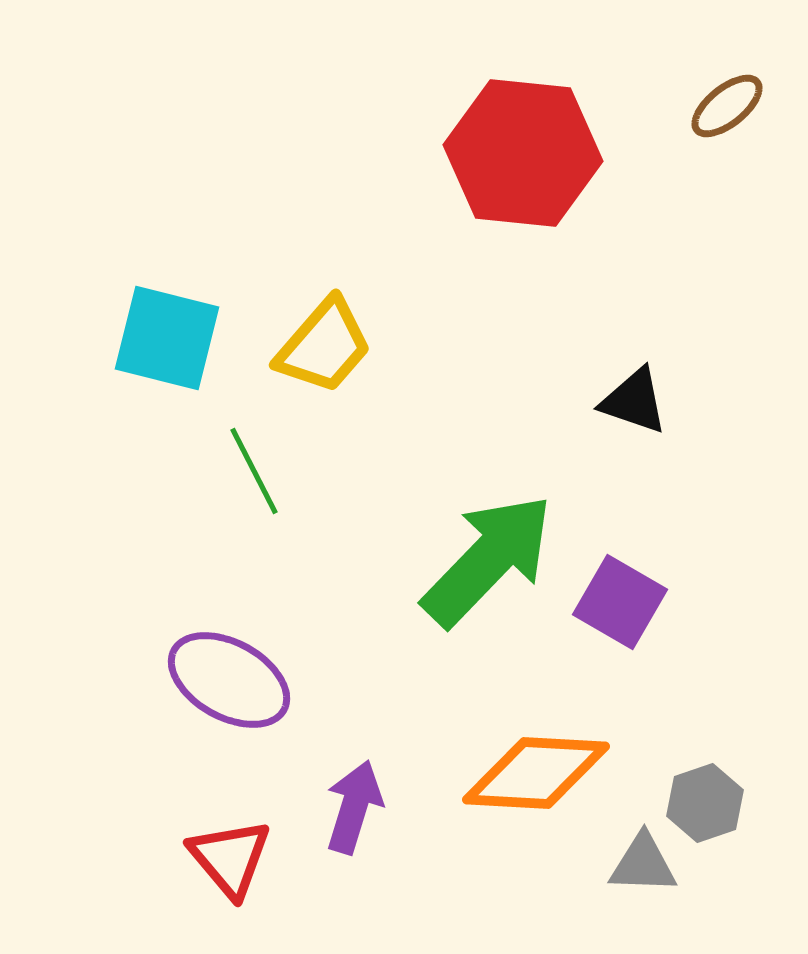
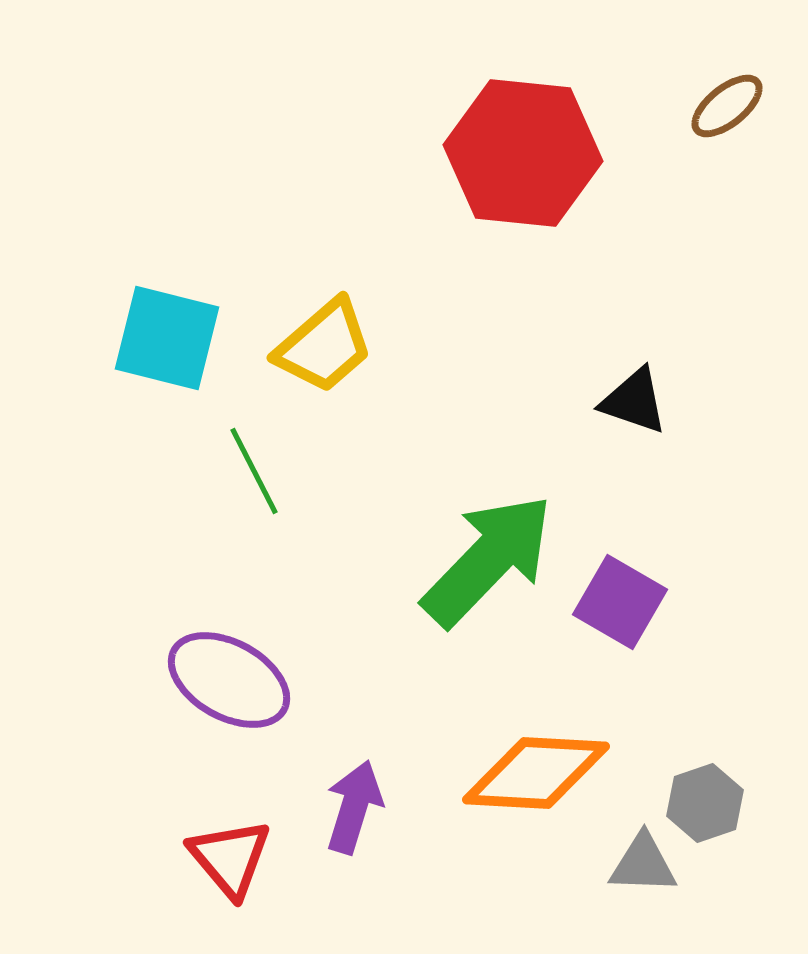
yellow trapezoid: rotated 8 degrees clockwise
